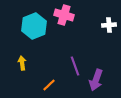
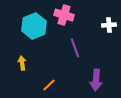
purple line: moved 18 px up
purple arrow: rotated 15 degrees counterclockwise
